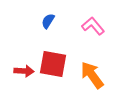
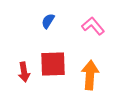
red square: rotated 12 degrees counterclockwise
red arrow: moved 1 px down; rotated 78 degrees clockwise
orange arrow: moved 2 px left; rotated 40 degrees clockwise
